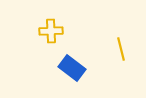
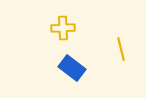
yellow cross: moved 12 px right, 3 px up
